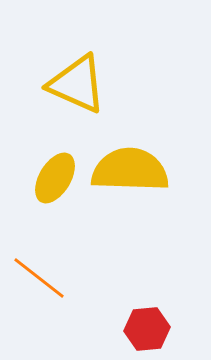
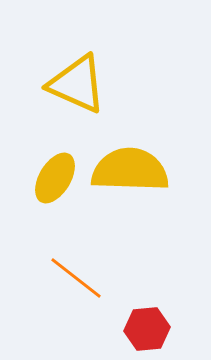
orange line: moved 37 px right
